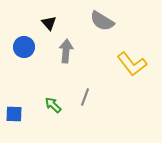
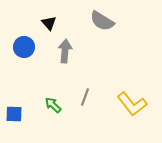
gray arrow: moved 1 px left
yellow L-shape: moved 40 px down
